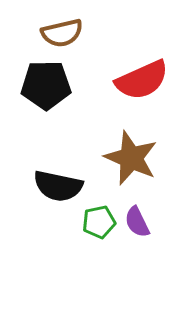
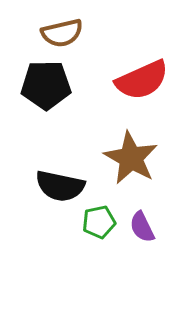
brown star: rotated 6 degrees clockwise
black semicircle: moved 2 px right
purple semicircle: moved 5 px right, 5 px down
